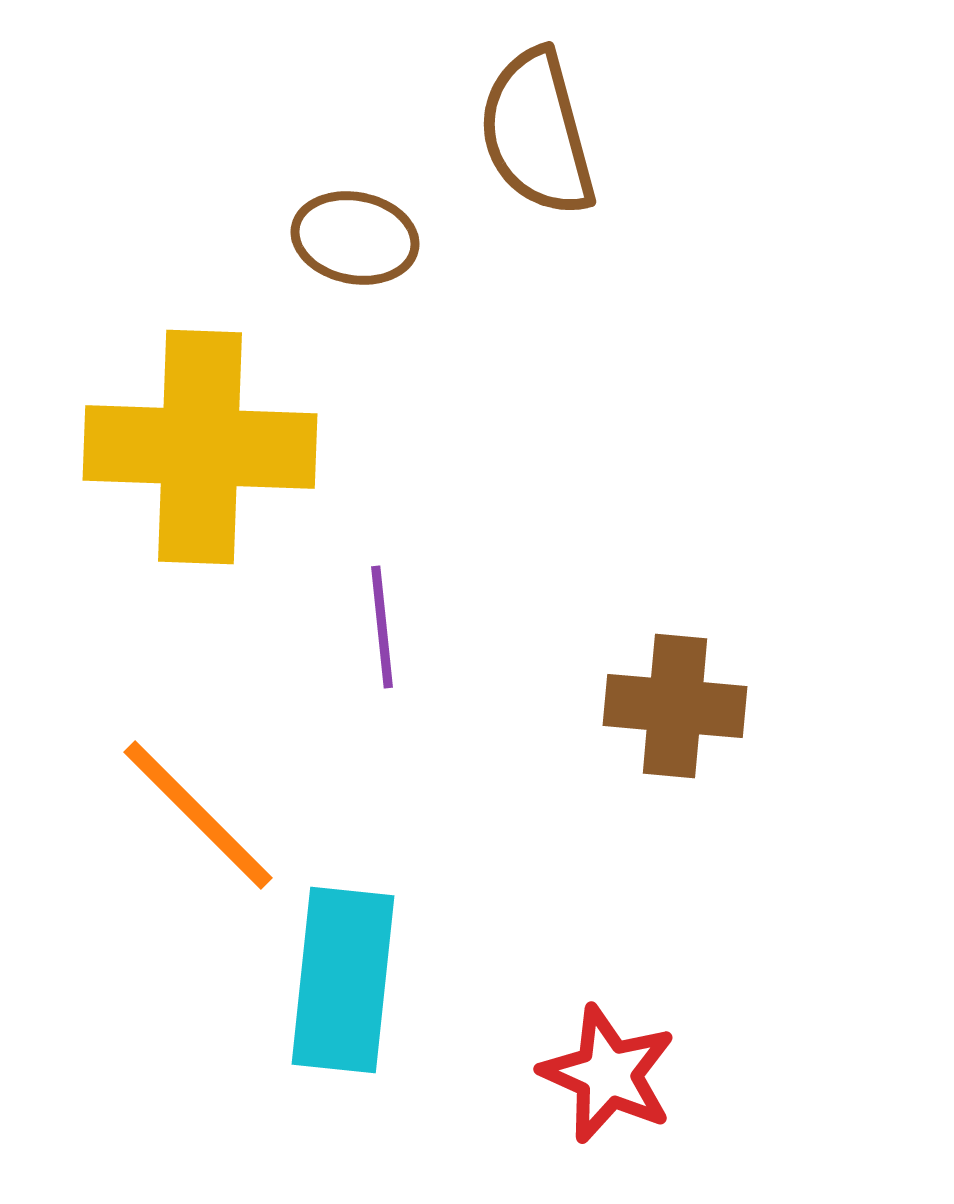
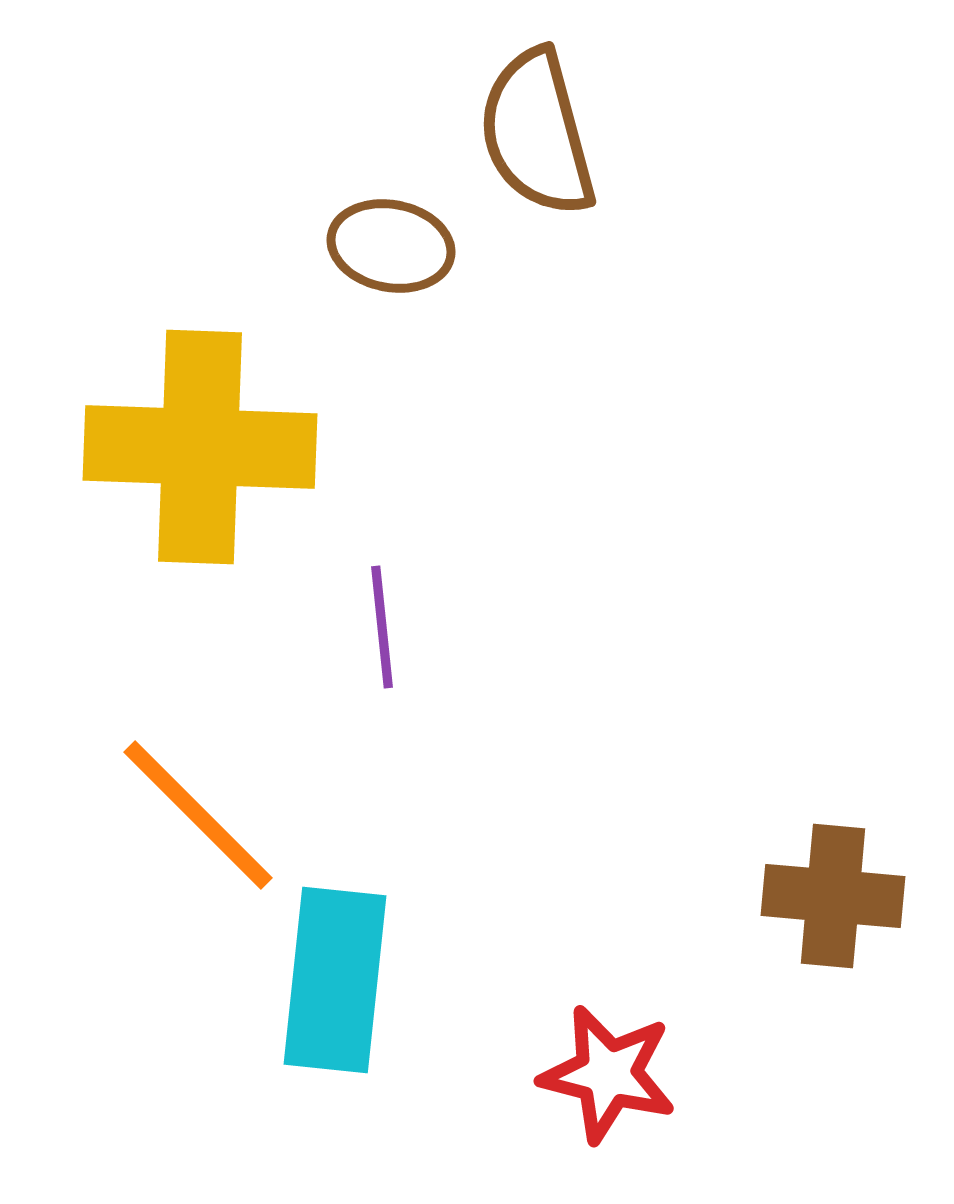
brown ellipse: moved 36 px right, 8 px down
brown cross: moved 158 px right, 190 px down
cyan rectangle: moved 8 px left
red star: rotated 10 degrees counterclockwise
